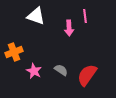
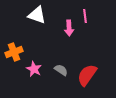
white triangle: moved 1 px right, 1 px up
pink star: moved 2 px up
